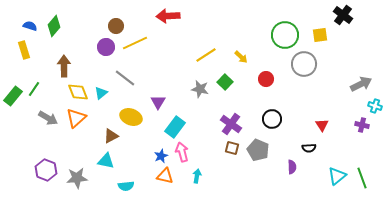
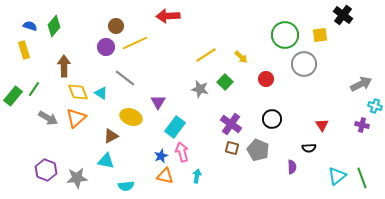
cyan triangle at (101, 93): rotated 48 degrees counterclockwise
